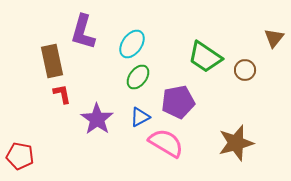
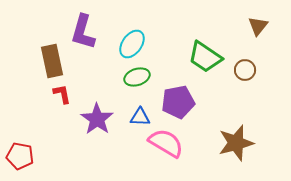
brown triangle: moved 16 px left, 12 px up
green ellipse: moved 1 px left; rotated 35 degrees clockwise
blue triangle: rotated 30 degrees clockwise
